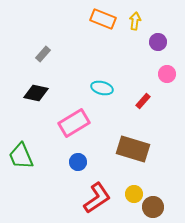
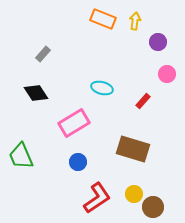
black diamond: rotated 45 degrees clockwise
